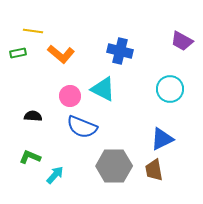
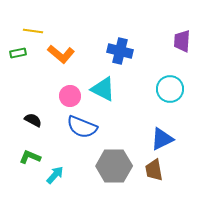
purple trapezoid: rotated 65 degrees clockwise
black semicircle: moved 4 px down; rotated 24 degrees clockwise
